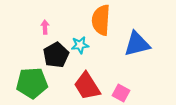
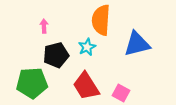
pink arrow: moved 1 px left, 1 px up
cyan star: moved 7 px right, 2 px down; rotated 18 degrees counterclockwise
black pentagon: rotated 15 degrees clockwise
red trapezoid: moved 1 px left
